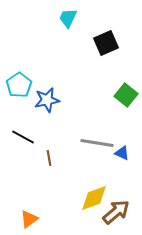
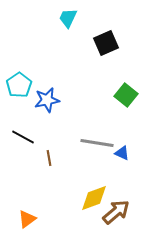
orange triangle: moved 2 px left
